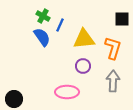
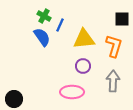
green cross: moved 1 px right
orange L-shape: moved 1 px right, 2 px up
pink ellipse: moved 5 px right
